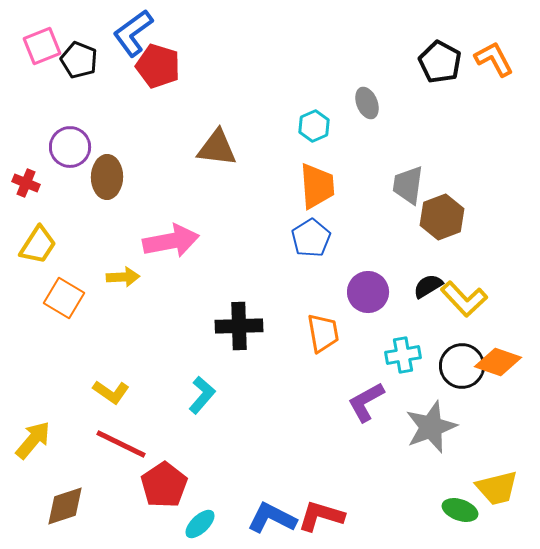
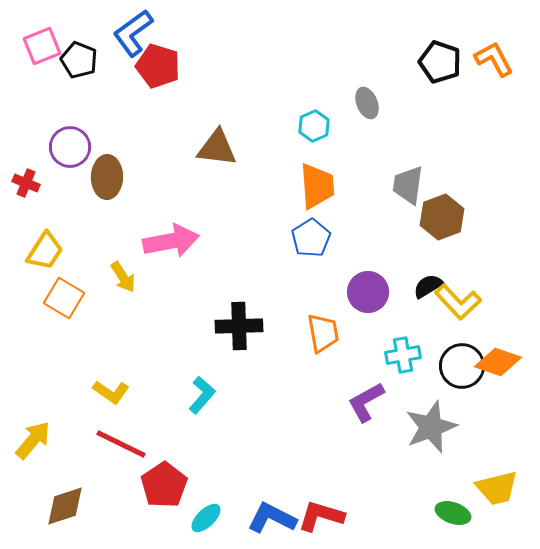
black pentagon at (440, 62): rotated 9 degrees counterclockwise
yellow trapezoid at (38, 245): moved 7 px right, 6 px down
yellow arrow at (123, 277): rotated 60 degrees clockwise
yellow L-shape at (464, 299): moved 6 px left, 3 px down
green ellipse at (460, 510): moved 7 px left, 3 px down
cyan ellipse at (200, 524): moved 6 px right, 6 px up
